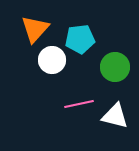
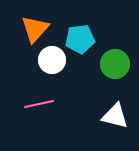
green circle: moved 3 px up
pink line: moved 40 px left
